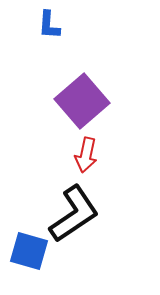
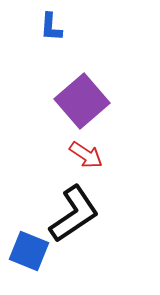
blue L-shape: moved 2 px right, 2 px down
red arrow: rotated 68 degrees counterclockwise
blue square: rotated 6 degrees clockwise
